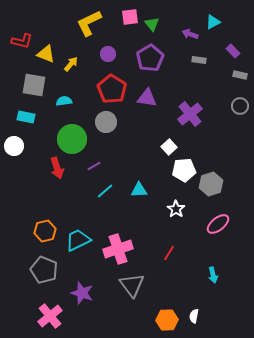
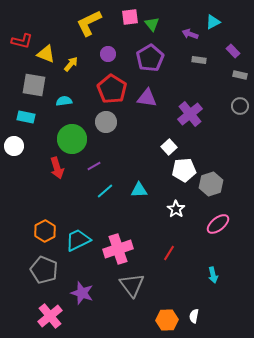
orange hexagon at (45, 231): rotated 15 degrees counterclockwise
